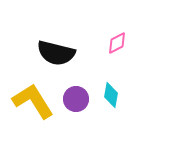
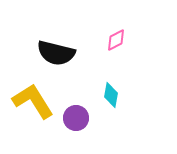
pink diamond: moved 1 px left, 3 px up
purple circle: moved 19 px down
